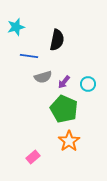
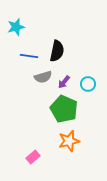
black semicircle: moved 11 px down
orange star: rotated 20 degrees clockwise
